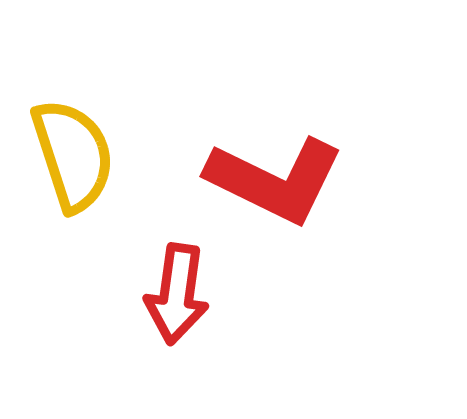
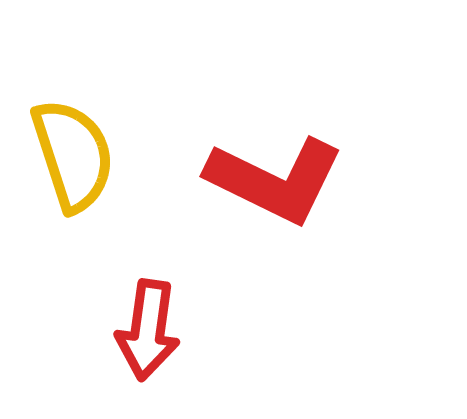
red arrow: moved 29 px left, 36 px down
